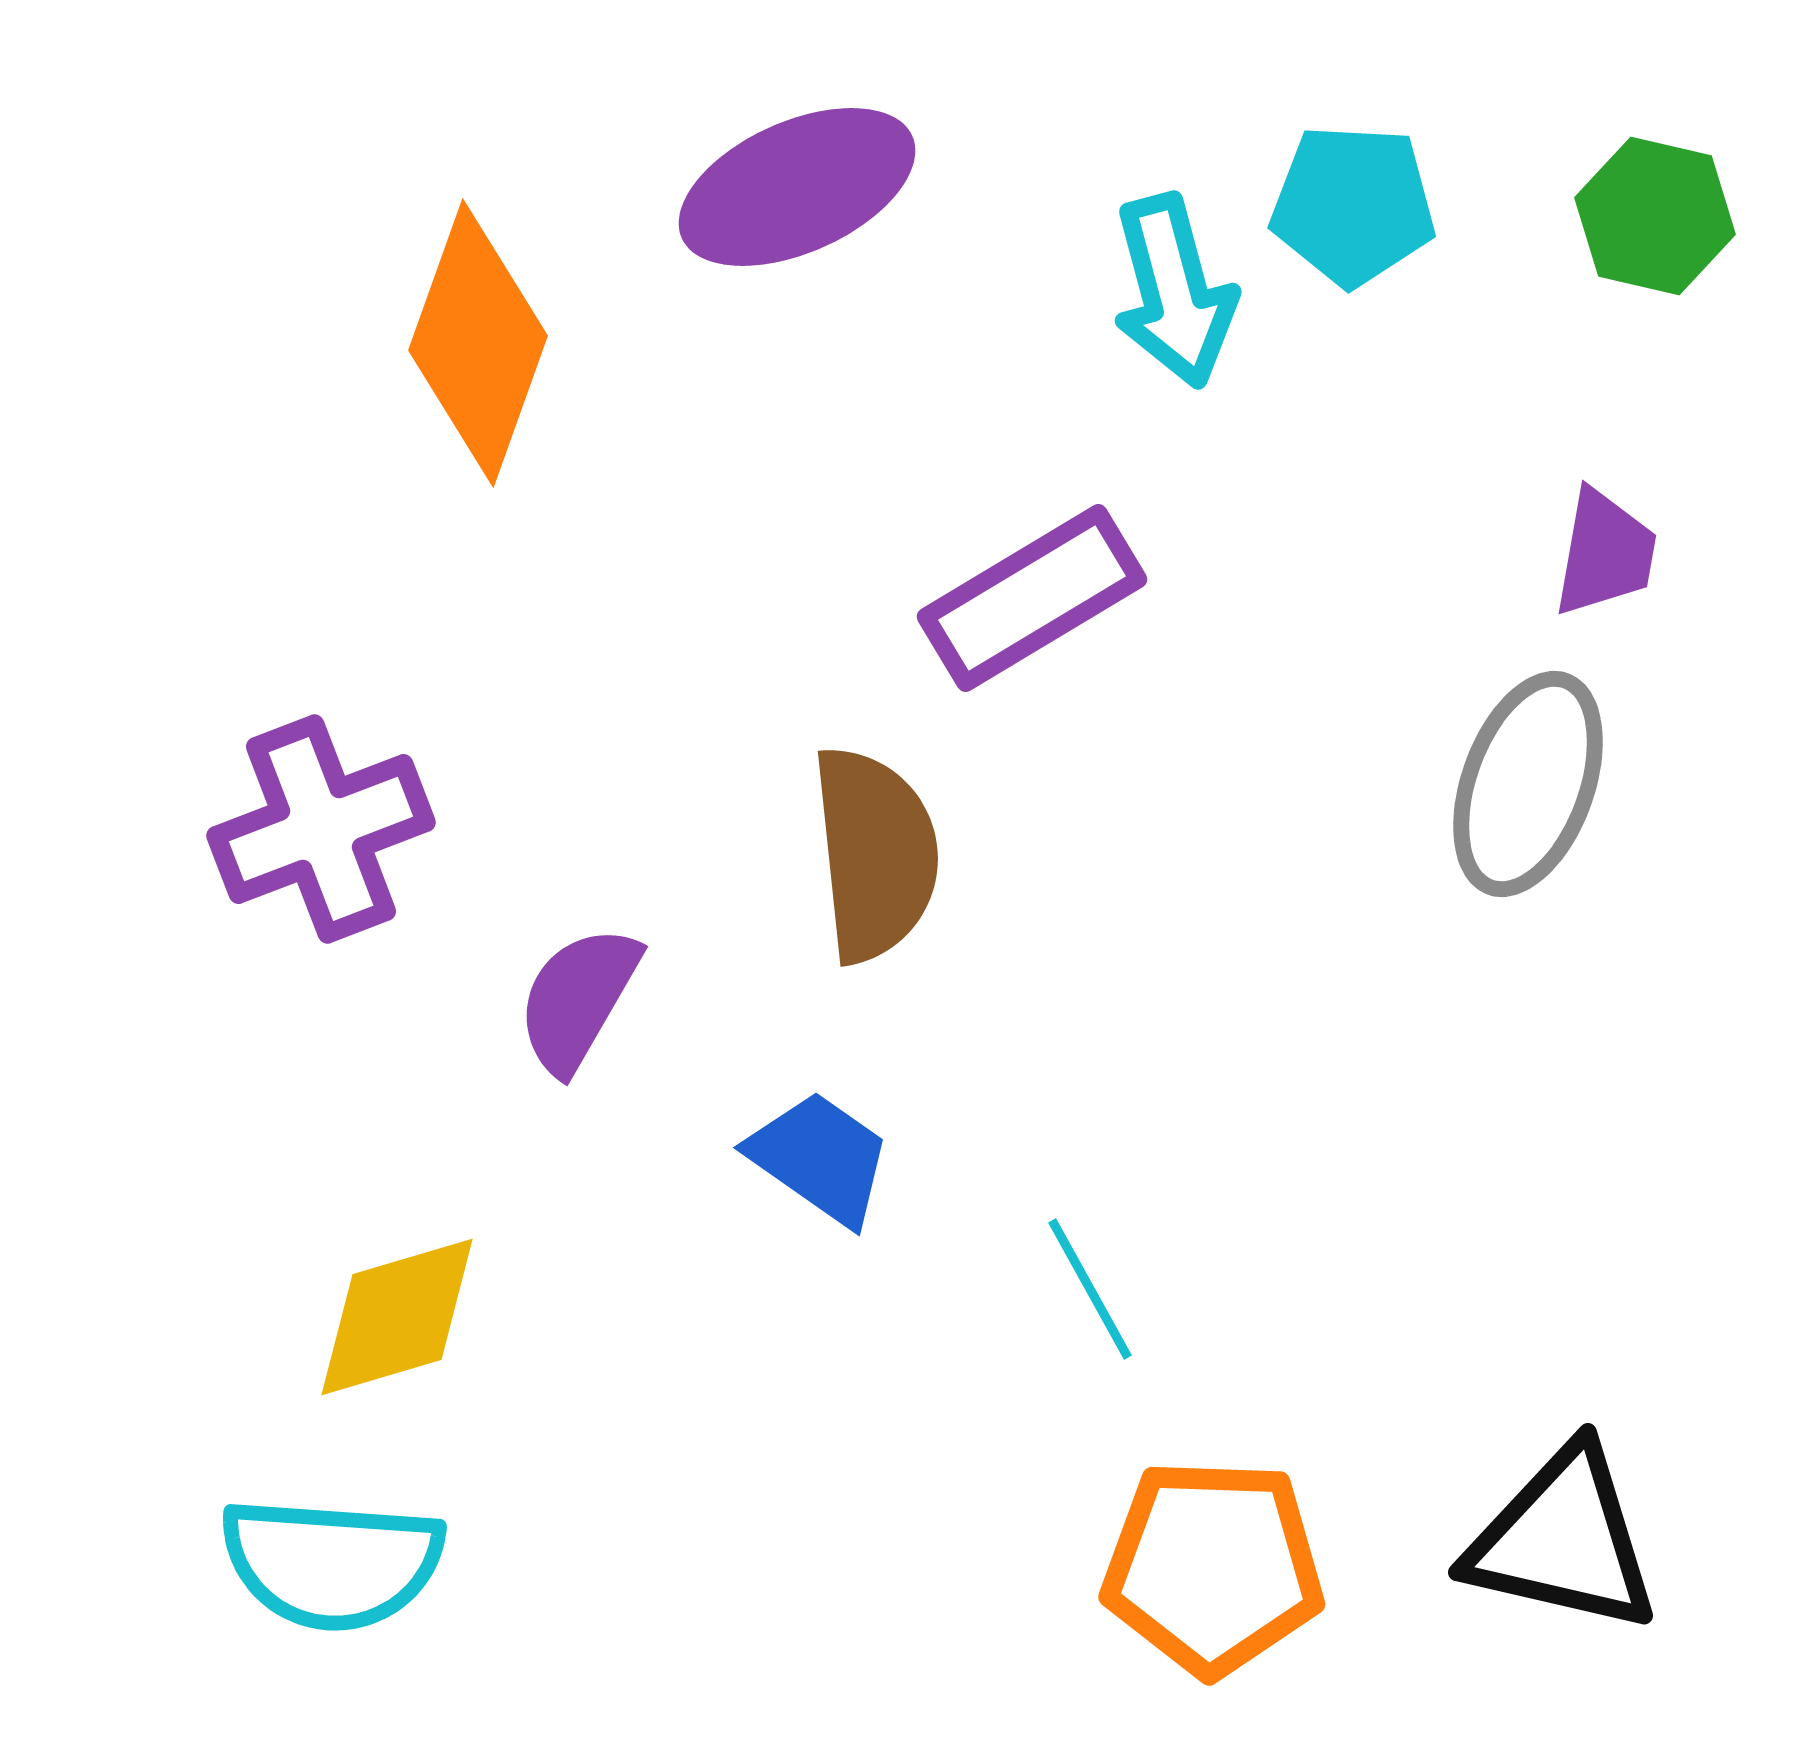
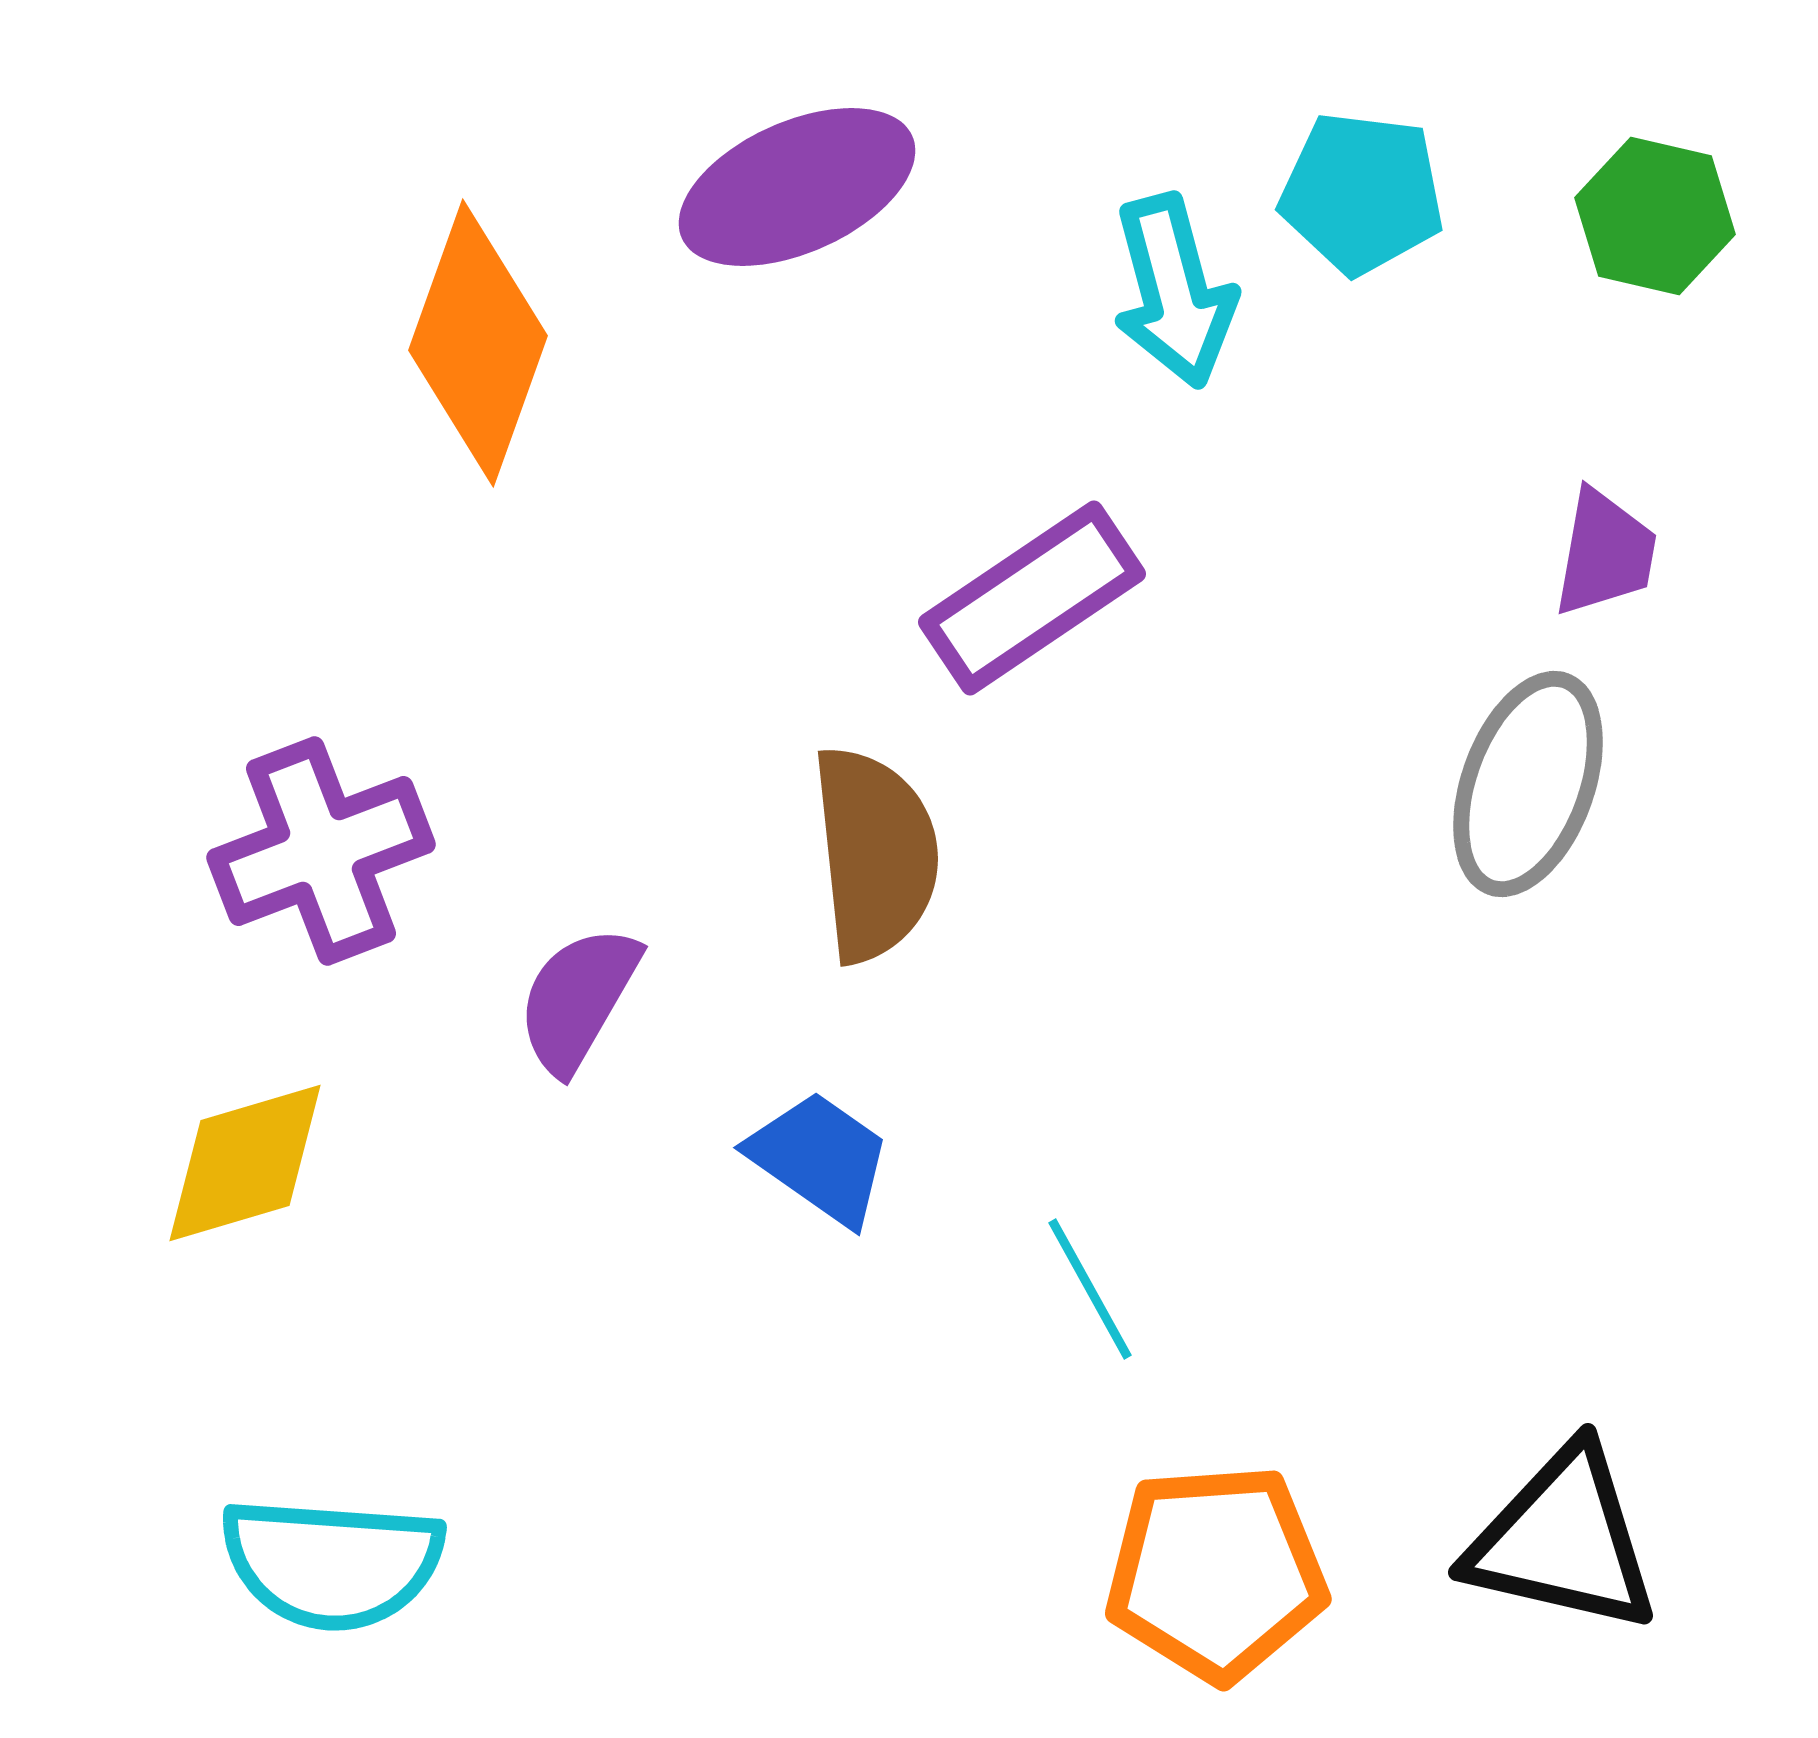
cyan pentagon: moved 9 px right, 12 px up; rotated 4 degrees clockwise
purple rectangle: rotated 3 degrees counterclockwise
purple cross: moved 22 px down
yellow diamond: moved 152 px left, 154 px up
orange pentagon: moved 3 px right, 6 px down; rotated 6 degrees counterclockwise
